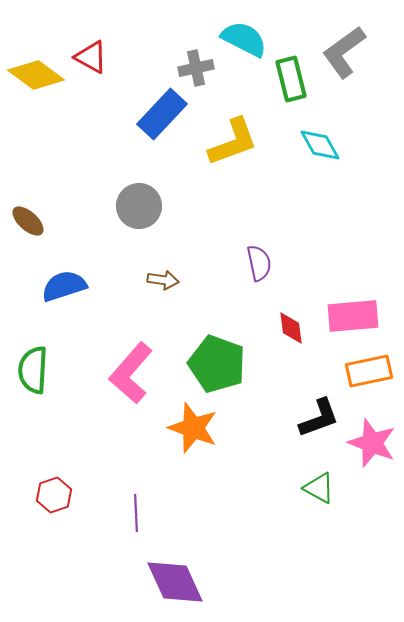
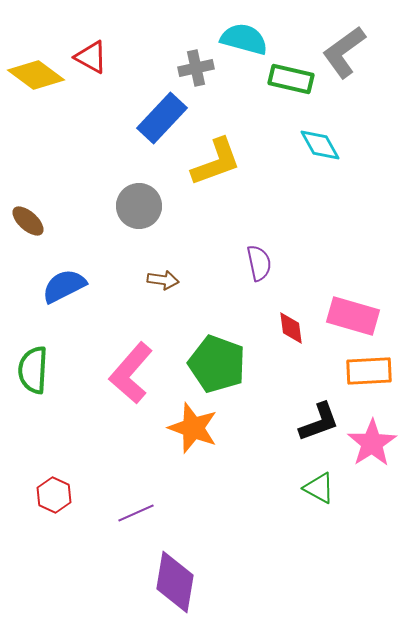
cyan semicircle: rotated 12 degrees counterclockwise
green rectangle: rotated 63 degrees counterclockwise
blue rectangle: moved 4 px down
yellow L-shape: moved 17 px left, 20 px down
blue semicircle: rotated 9 degrees counterclockwise
pink rectangle: rotated 21 degrees clockwise
orange rectangle: rotated 9 degrees clockwise
black L-shape: moved 4 px down
pink star: rotated 18 degrees clockwise
red hexagon: rotated 16 degrees counterclockwise
purple line: rotated 69 degrees clockwise
purple diamond: rotated 34 degrees clockwise
